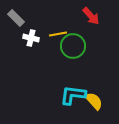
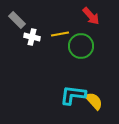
gray rectangle: moved 1 px right, 2 px down
yellow line: moved 2 px right
white cross: moved 1 px right, 1 px up
green circle: moved 8 px right
